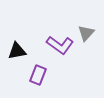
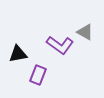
gray triangle: moved 1 px left, 1 px up; rotated 42 degrees counterclockwise
black triangle: moved 1 px right, 3 px down
